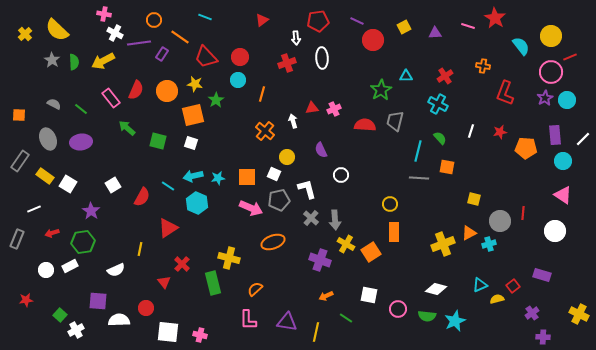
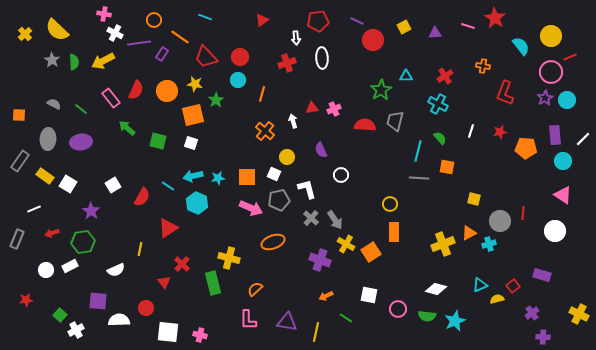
gray ellipse at (48, 139): rotated 25 degrees clockwise
gray arrow at (335, 220): rotated 30 degrees counterclockwise
